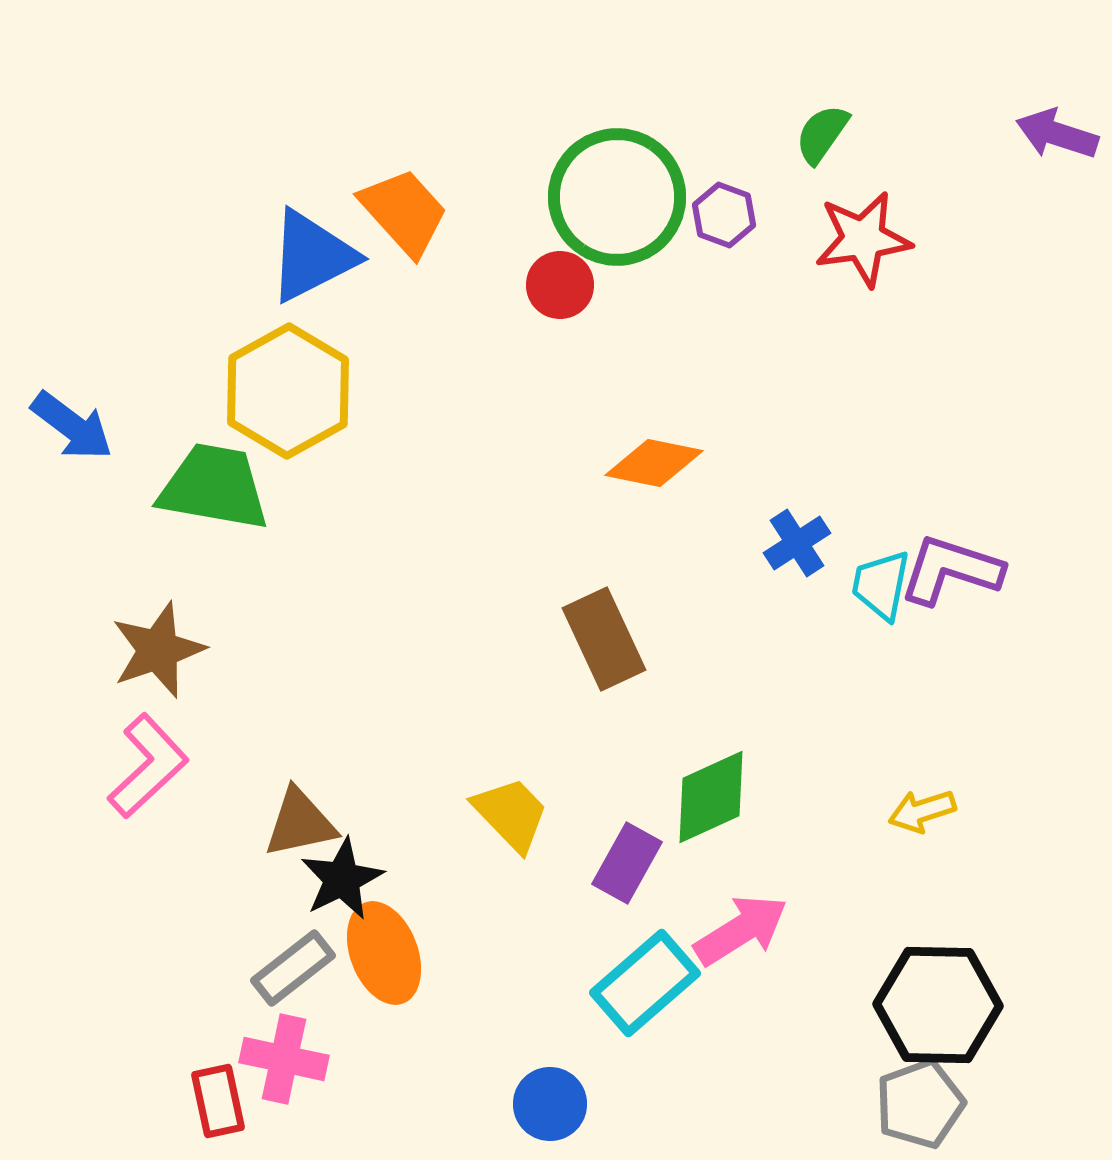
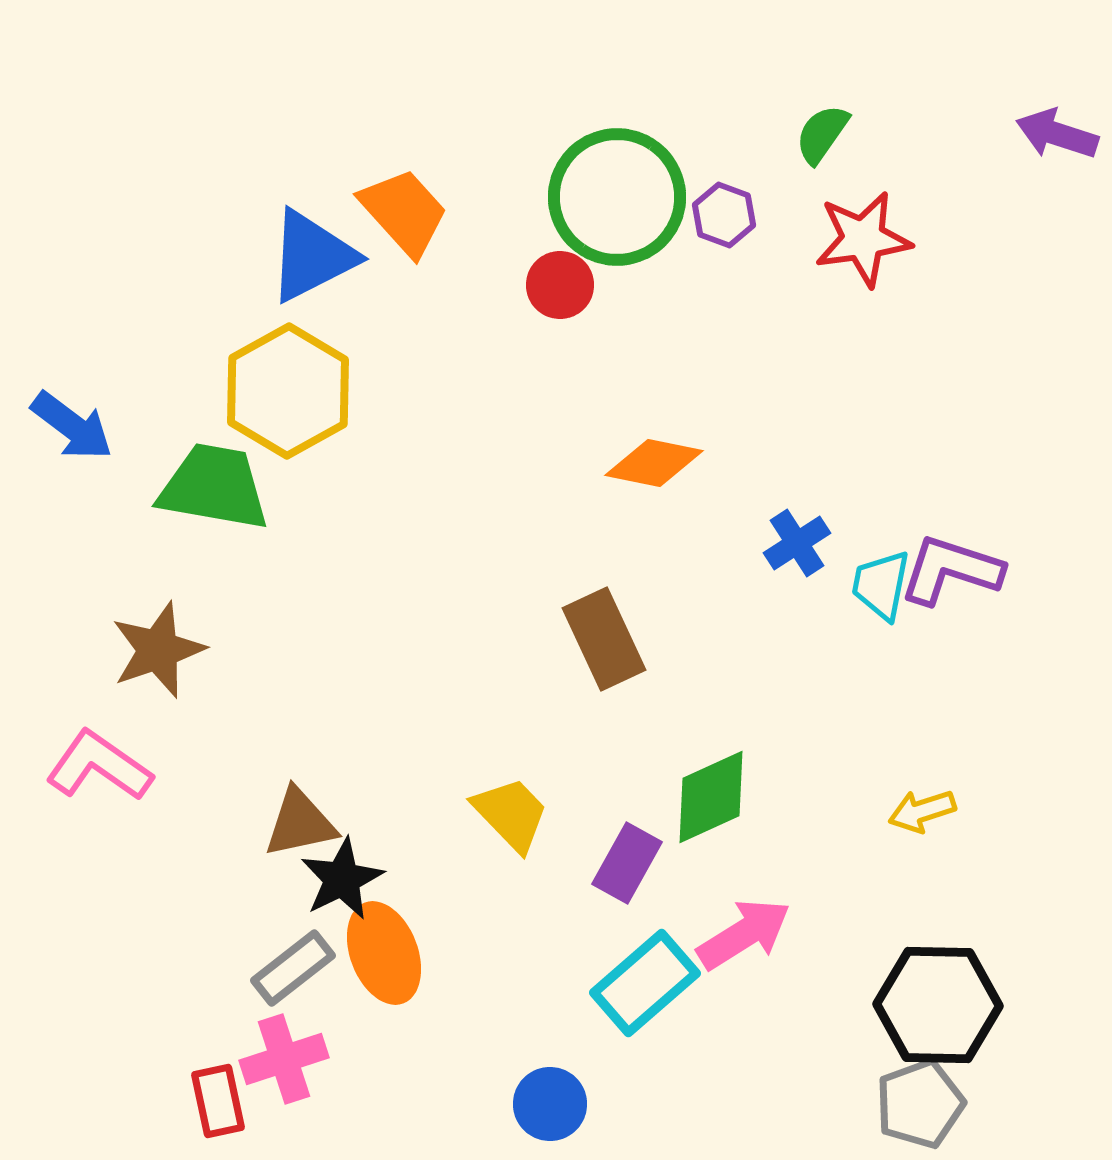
pink L-shape: moved 49 px left; rotated 102 degrees counterclockwise
pink arrow: moved 3 px right, 4 px down
pink cross: rotated 30 degrees counterclockwise
